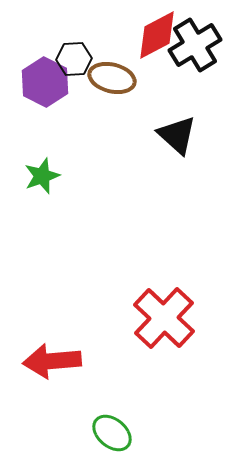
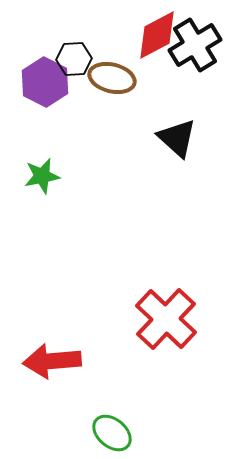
black triangle: moved 3 px down
green star: rotated 9 degrees clockwise
red cross: moved 2 px right, 1 px down
